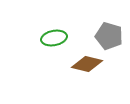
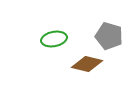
green ellipse: moved 1 px down
